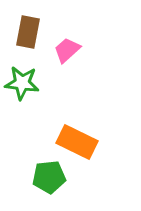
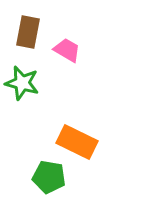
pink trapezoid: rotated 72 degrees clockwise
green star: rotated 8 degrees clockwise
green pentagon: rotated 16 degrees clockwise
